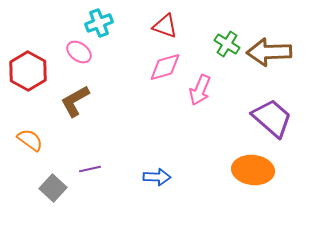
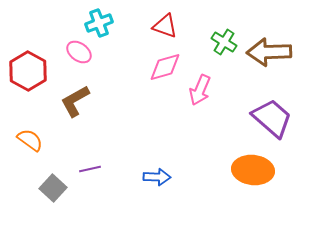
green cross: moved 3 px left, 2 px up
